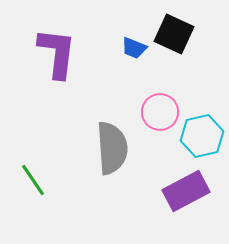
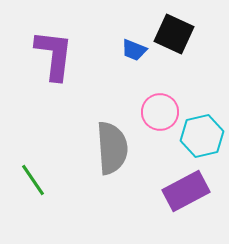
blue trapezoid: moved 2 px down
purple L-shape: moved 3 px left, 2 px down
